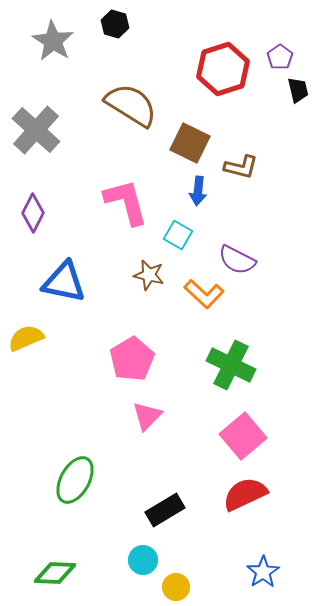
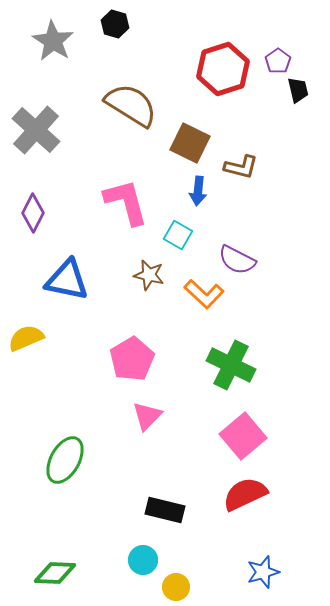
purple pentagon: moved 2 px left, 4 px down
blue triangle: moved 3 px right, 2 px up
green ellipse: moved 10 px left, 20 px up
black rectangle: rotated 45 degrees clockwise
blue star: rotated 16 degrees clockwise
